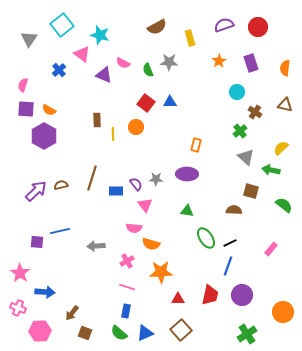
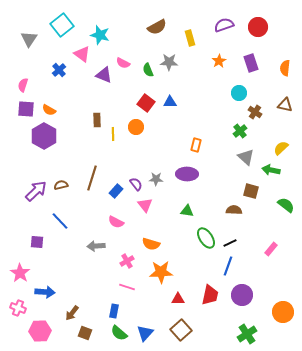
cyan circle at (237, 92): moved 2 px right, 1 px down
blue rectangle at (116, 191): rotated 48 degrees counterclockwise
green semicircle at (284, 205): moved 2 px right
pink semicircle at (134, 228): moved 18 px left, 6 px up; rotated 21 degrees clockwise
blue line at (60, 231): moved 10 px up; rotated 60 degrees clockwise
blue rectangle at (126, 311): moved 12 px left
blue triangle at (145, 333): rotated 24 degrees counterclockwise
